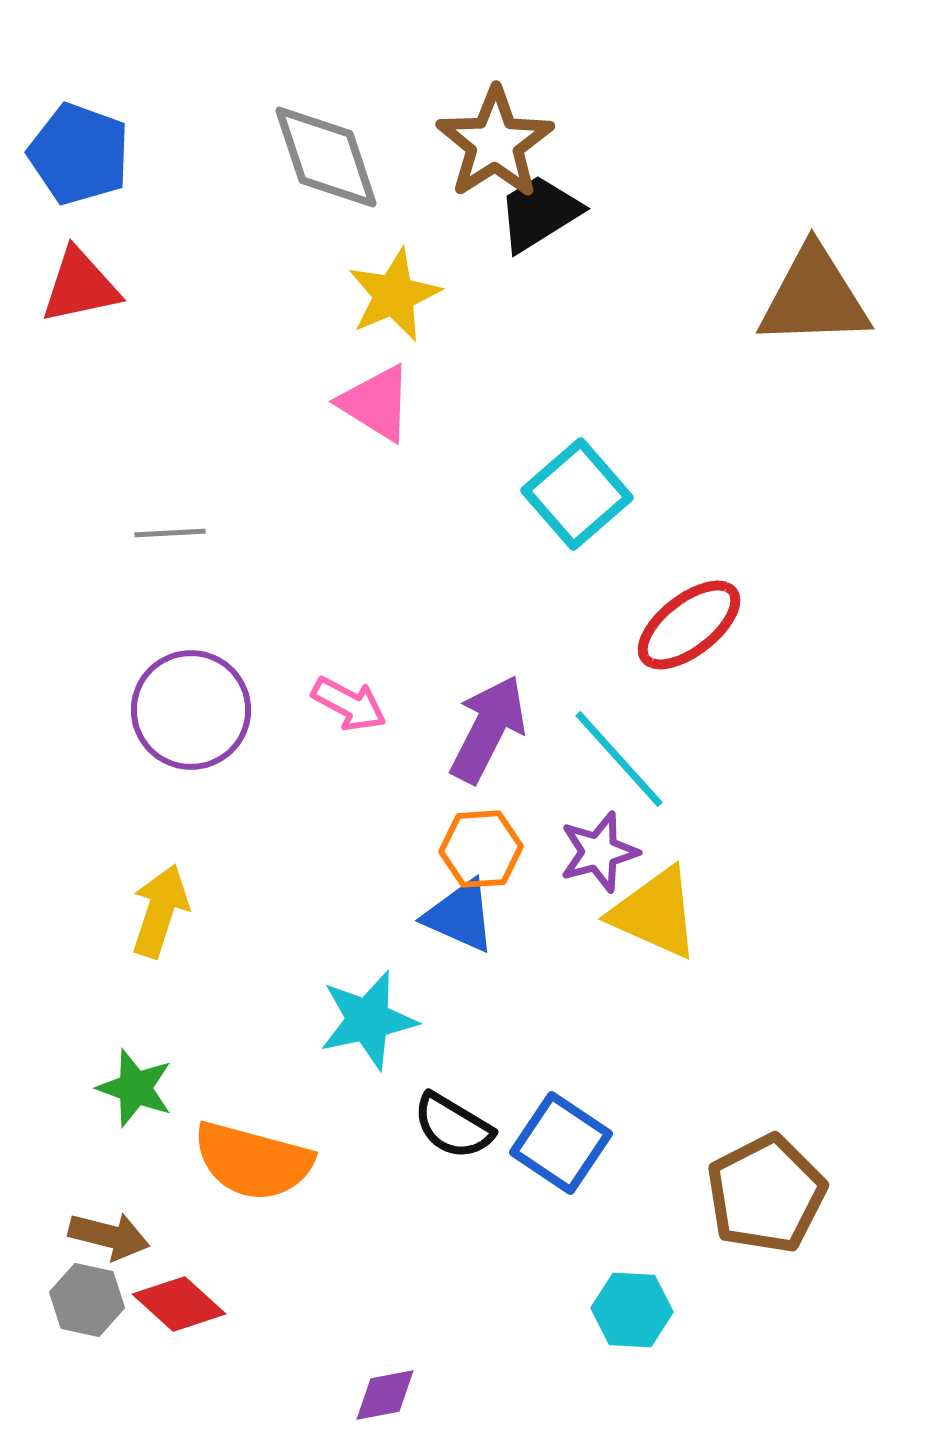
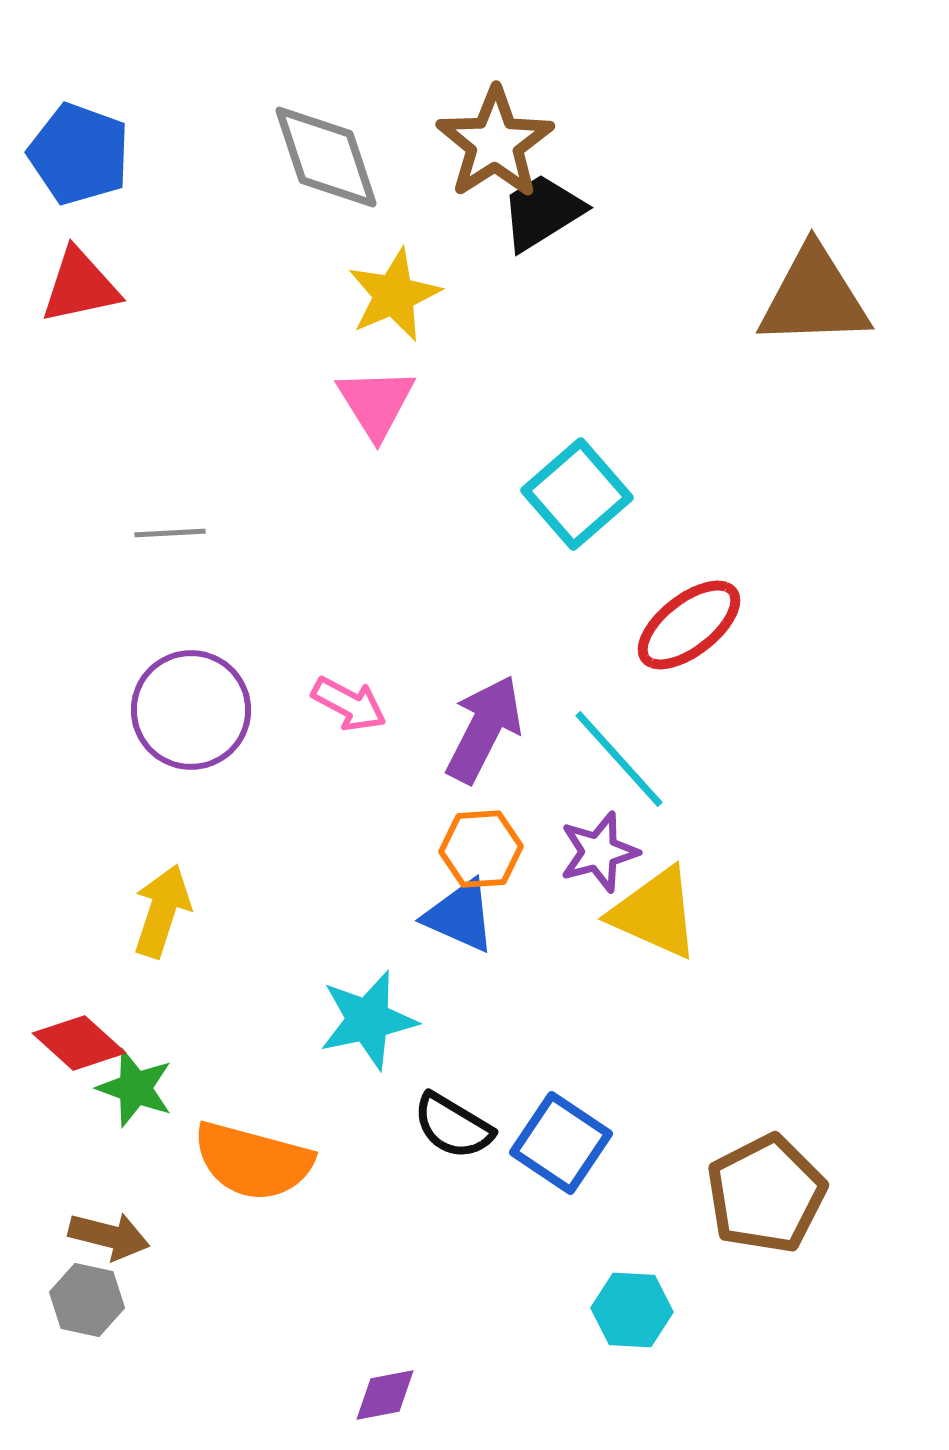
black trapezoid: moved 3 px right, 1 px up
pink triangle: rotated 26 degrees clockwise
purple arrow: moved 4 px left
yellow arrow: moved 2 px right
red diamond: moved 100 px left, 261 px up
